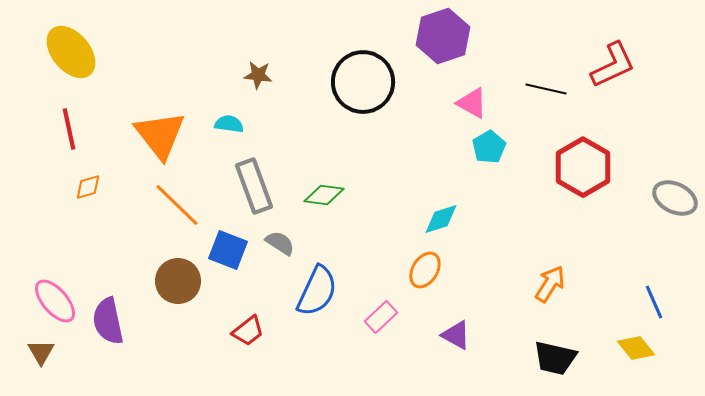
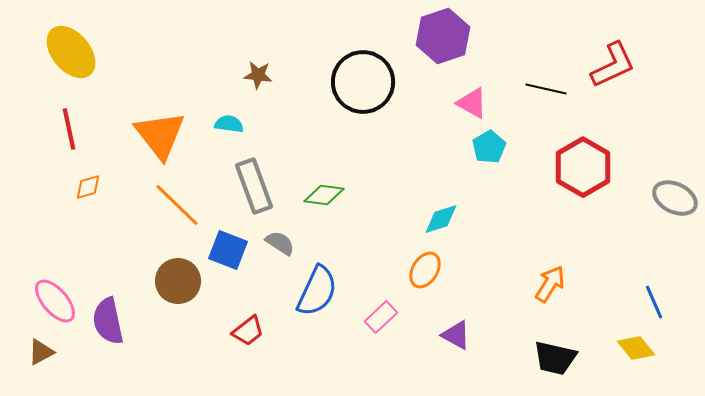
brown triangle: rotated 32 degrees clockwise
